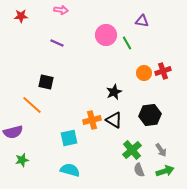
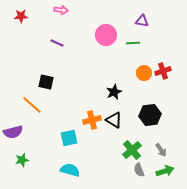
green line: moved 6 px right; rotated 64 degrees counterclockwise
